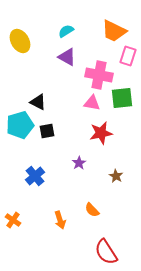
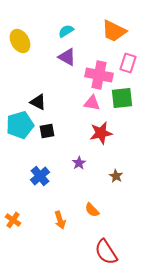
pink rectangle: moved 7 px down
blue cross: moved 5 px right
